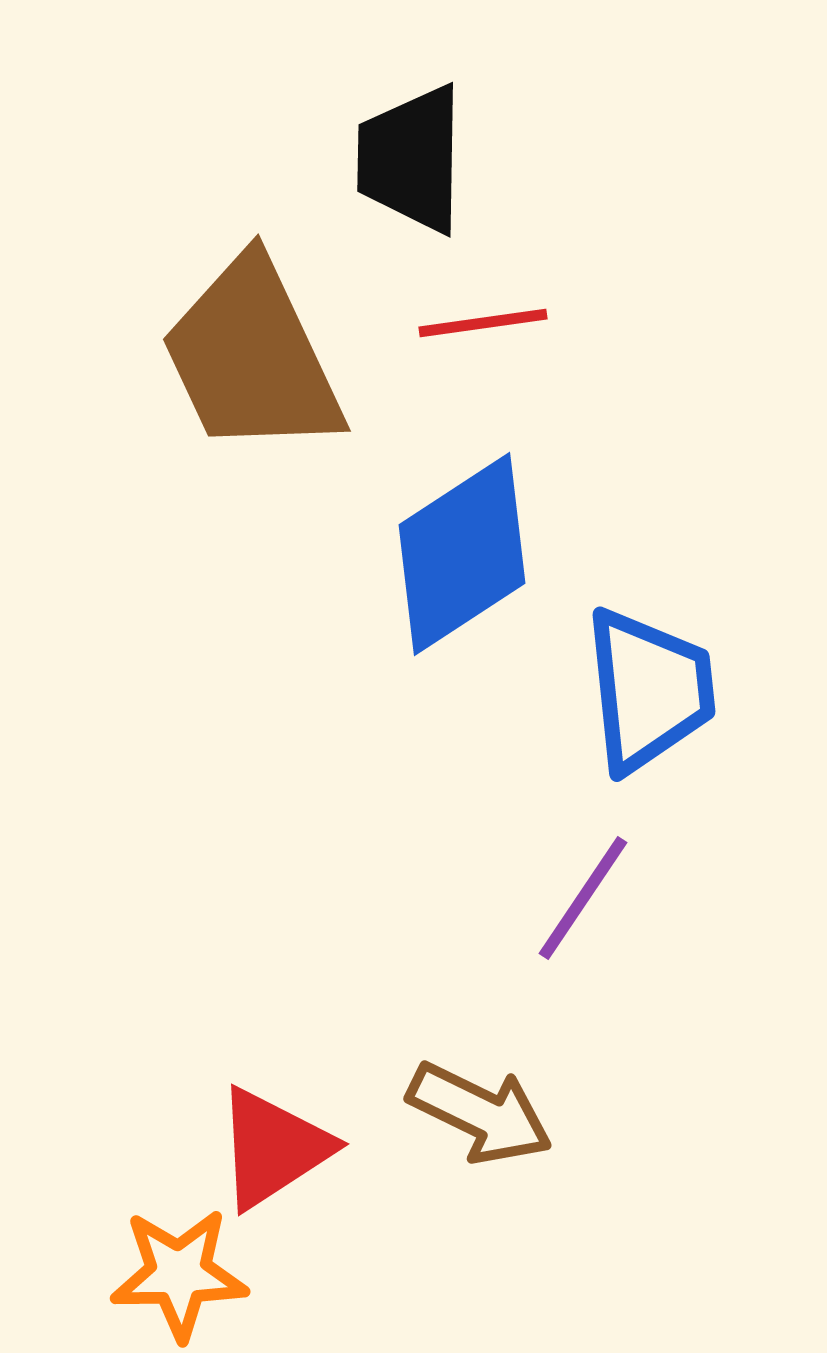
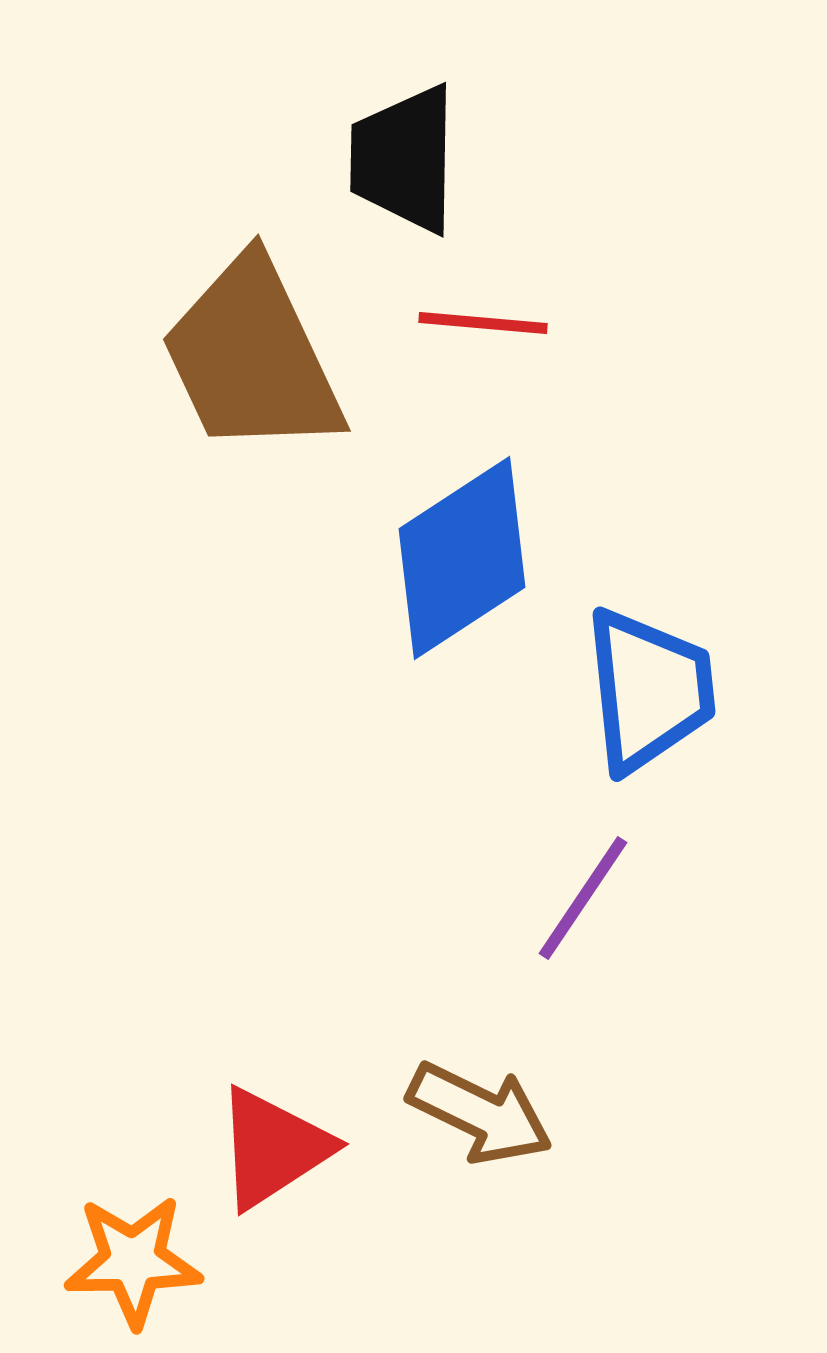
black trapezoid: moved 7 px left
red line: rotated 13 degrees clockwise
blue diamond: moved 4 px down
orange star: moved 46 px left, 13 px up
